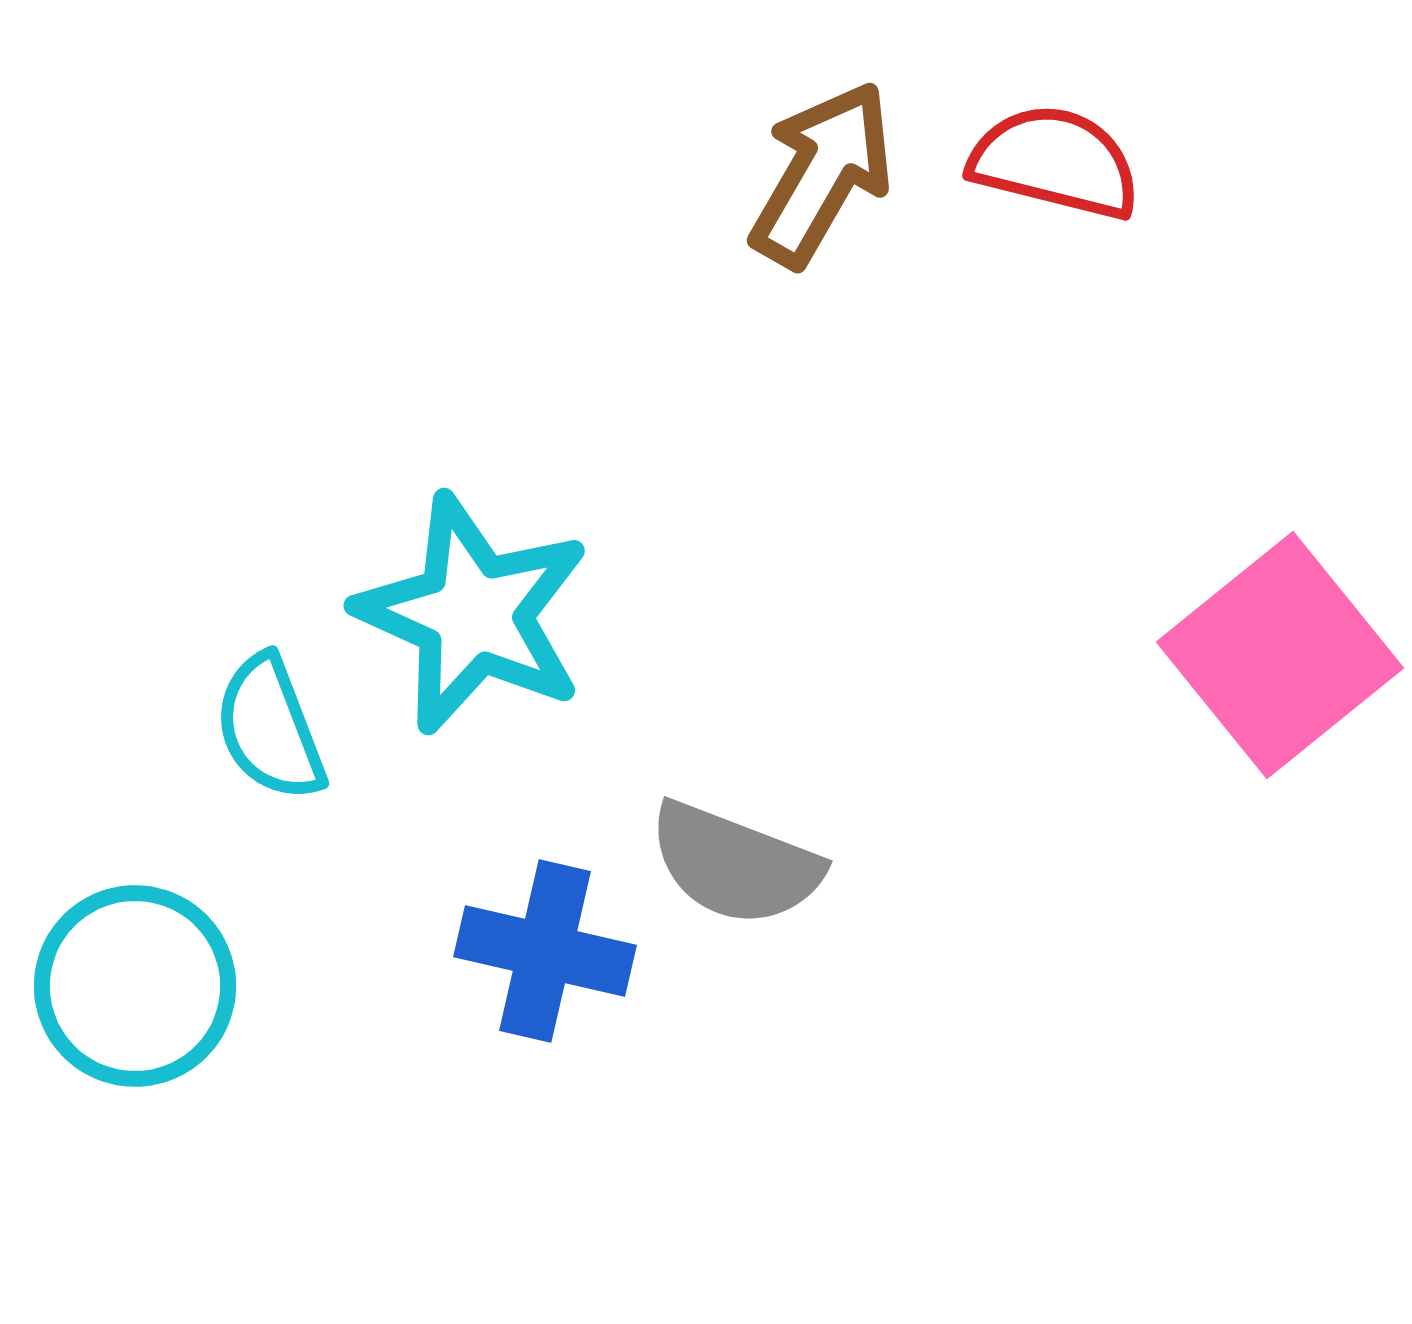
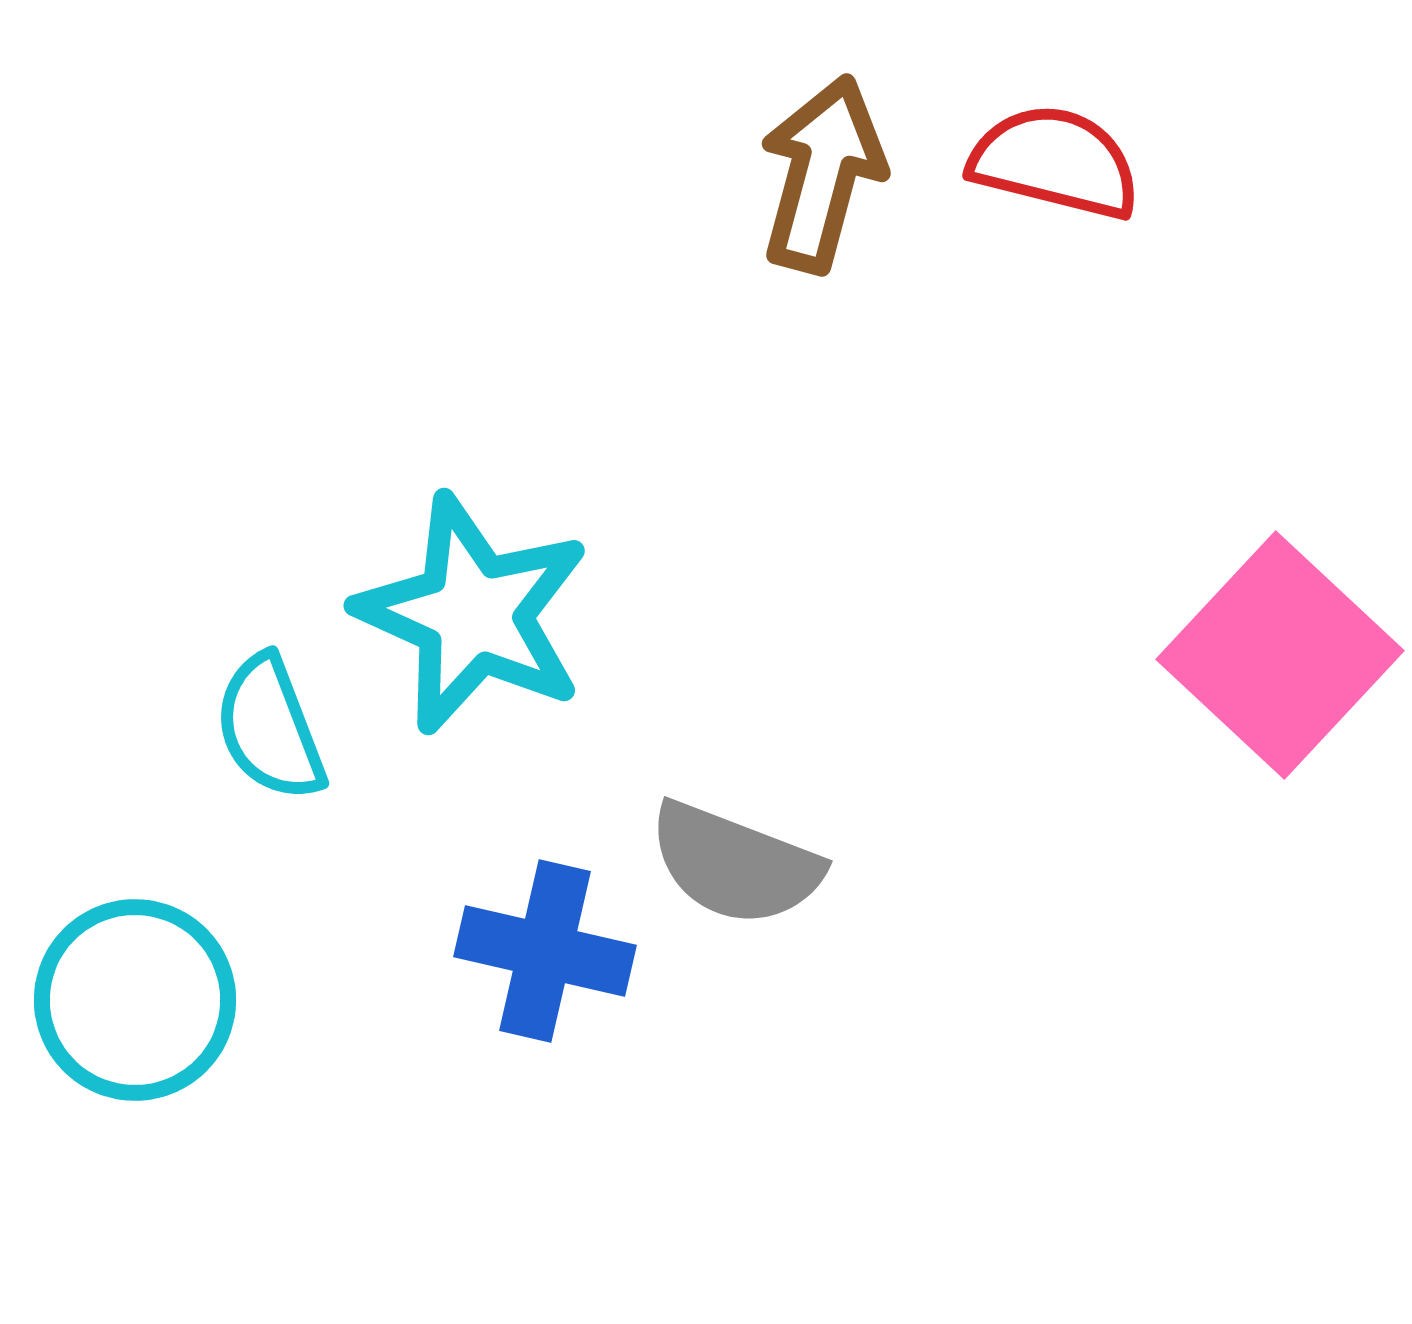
brown arrow: rotated 15 degrees counterclockwise
pink square: rotated 8 degrees counterclockwise
cyan circle: moved 14 px down
